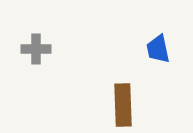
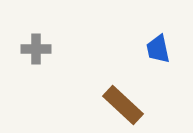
brown rectangle: rotated 45 degrees counterclockwise
